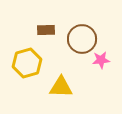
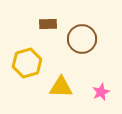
brown rectangle: moved 2 px right, 6 px up
pink star: moved 32 px down; rotated 18 degrees counterclockwise
